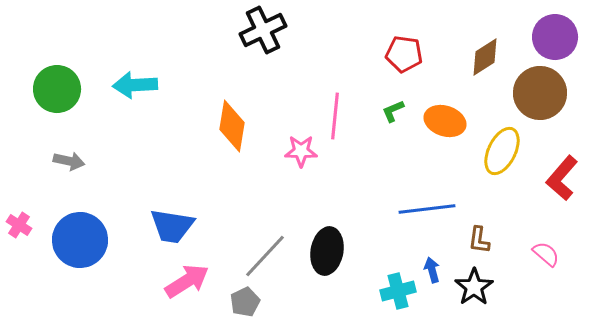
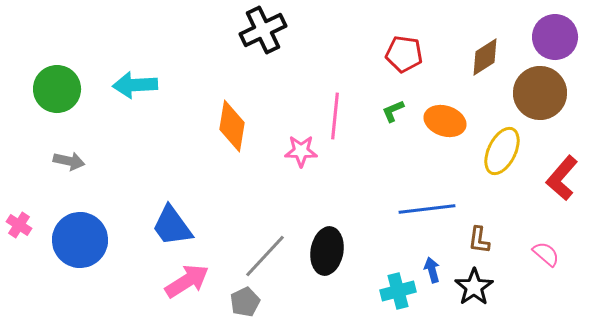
blue trapezoid: rotated 45 degrees clockwise
